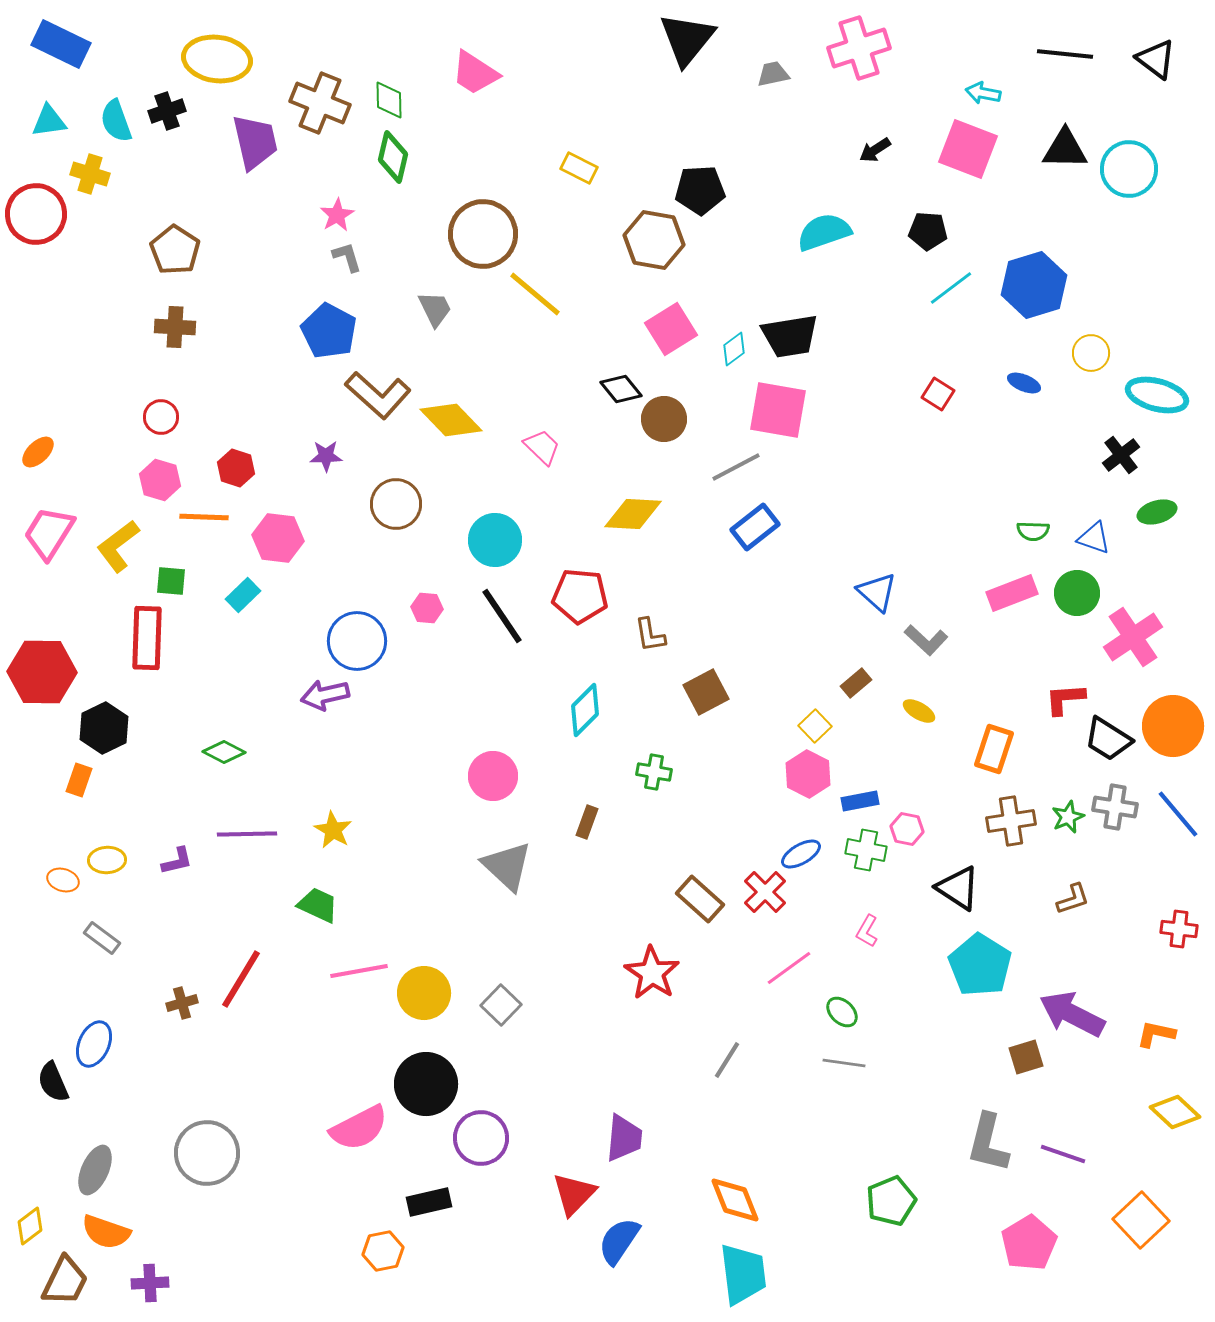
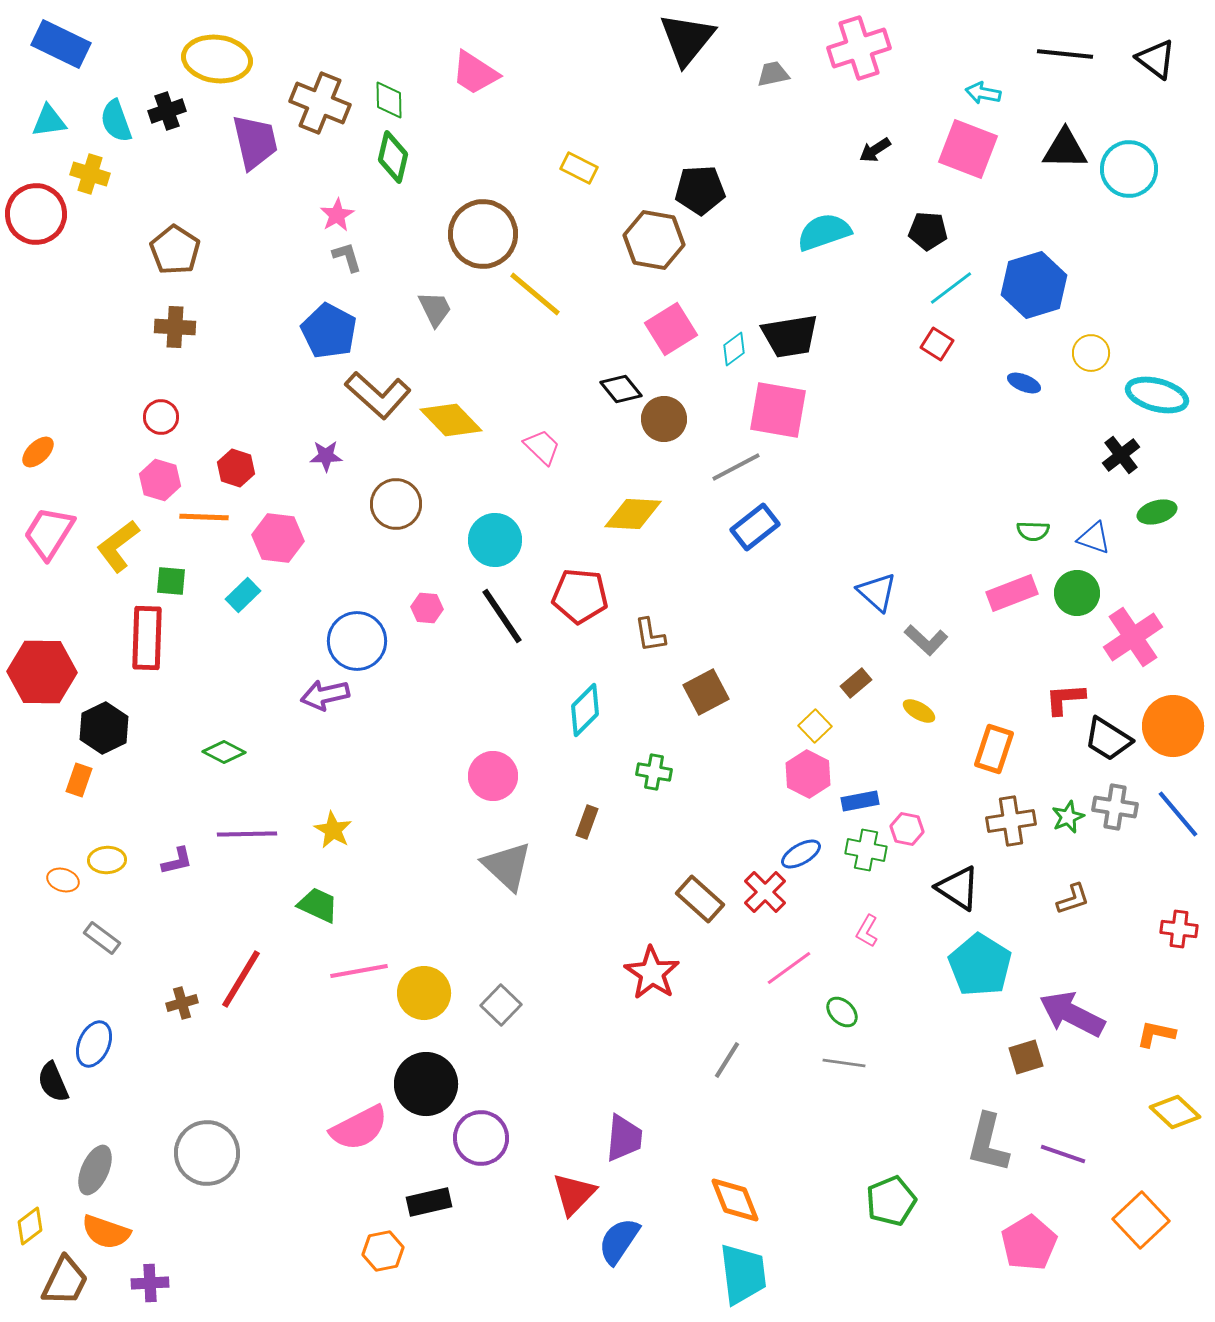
red square at (938, 394): moved 1 px left, 50 px up
